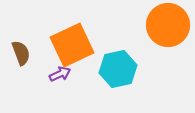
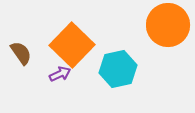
orange square: rotated 21 degrees counterclockwise
brown semicircle: rotated 15 degrees counterclockwise
